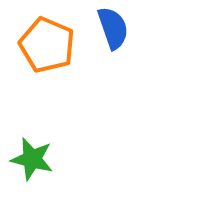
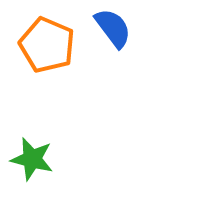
blue semicircle: rotated 18 degrees counterclockwise
